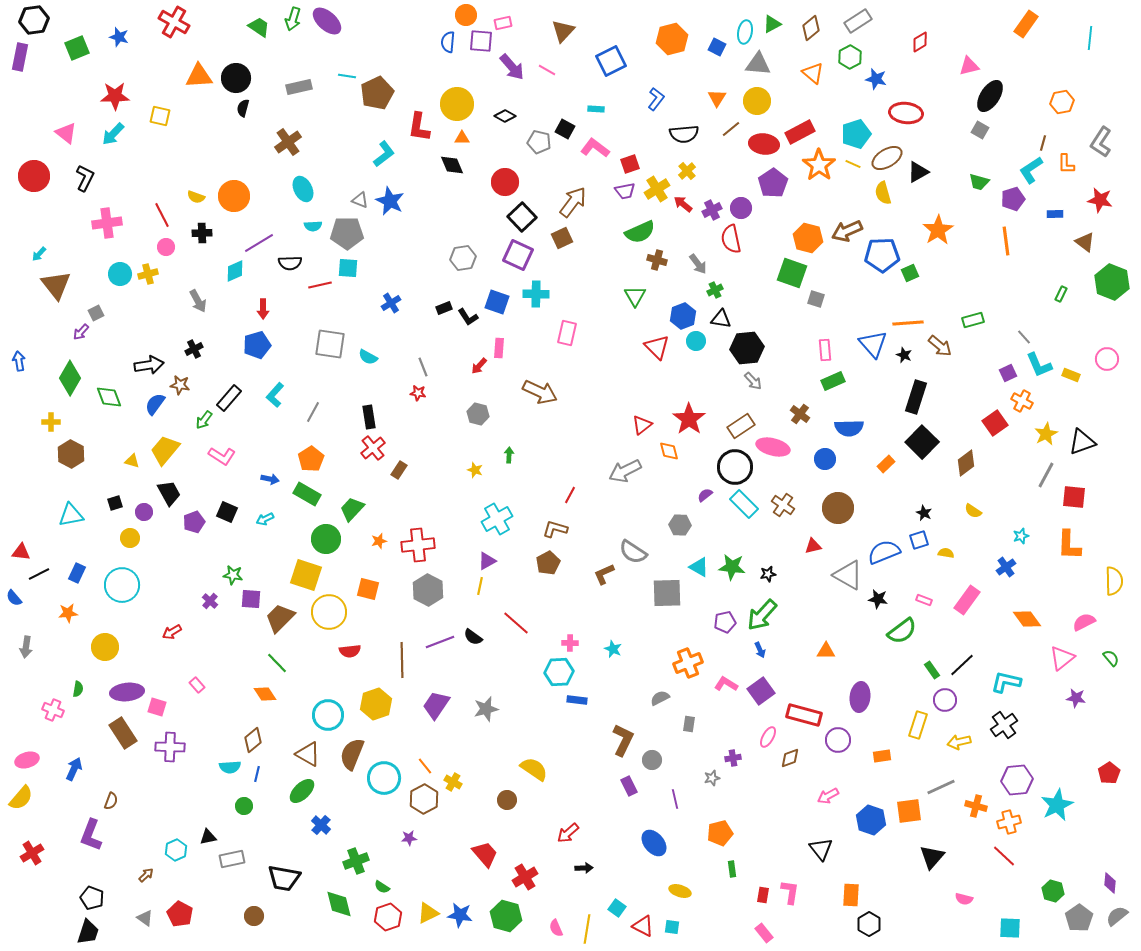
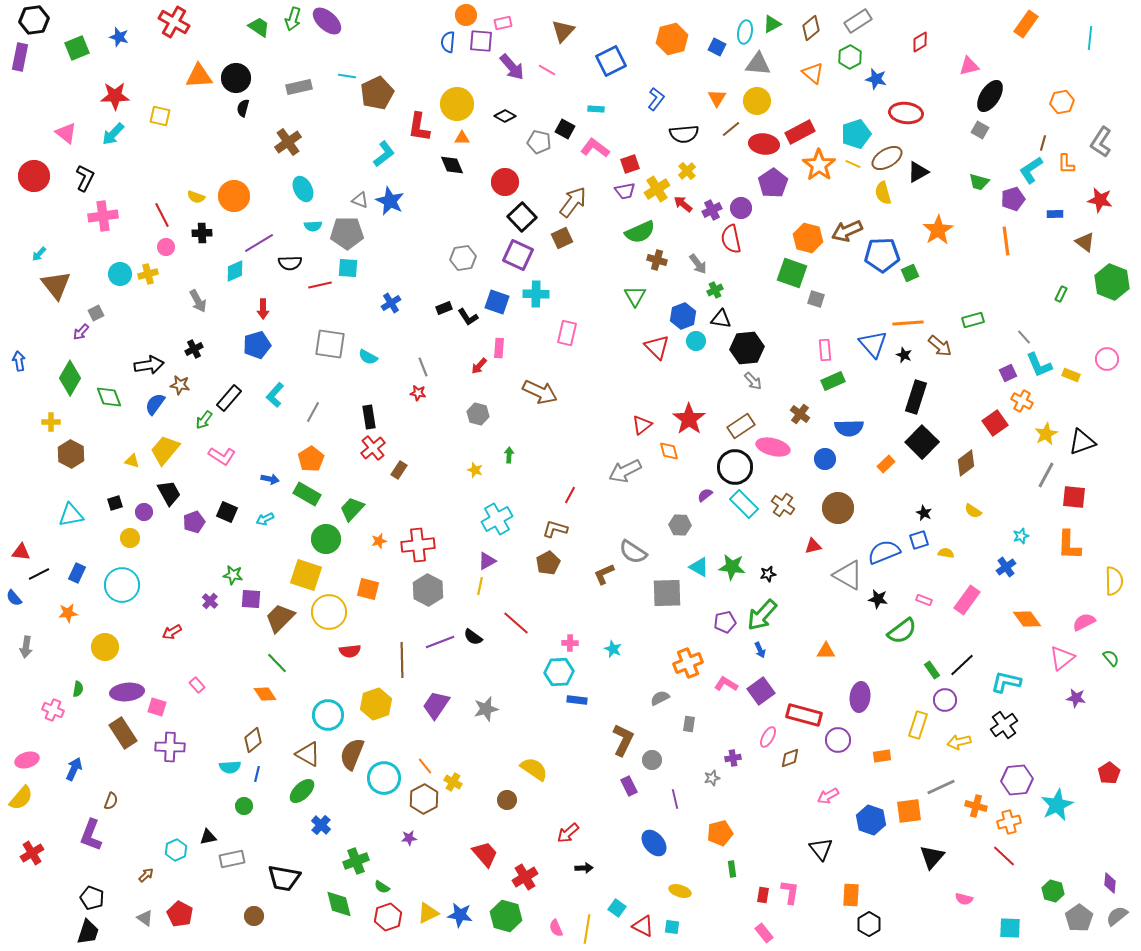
pink cross at (107, 223): moved 4 px left, 7 px up
